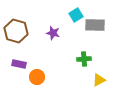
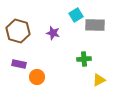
brown hexagon: moved 2 px right
